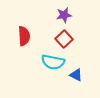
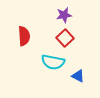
red square: moved 1 px right, 1 px up
blue triangle: moved 2 px right, 1 px down
